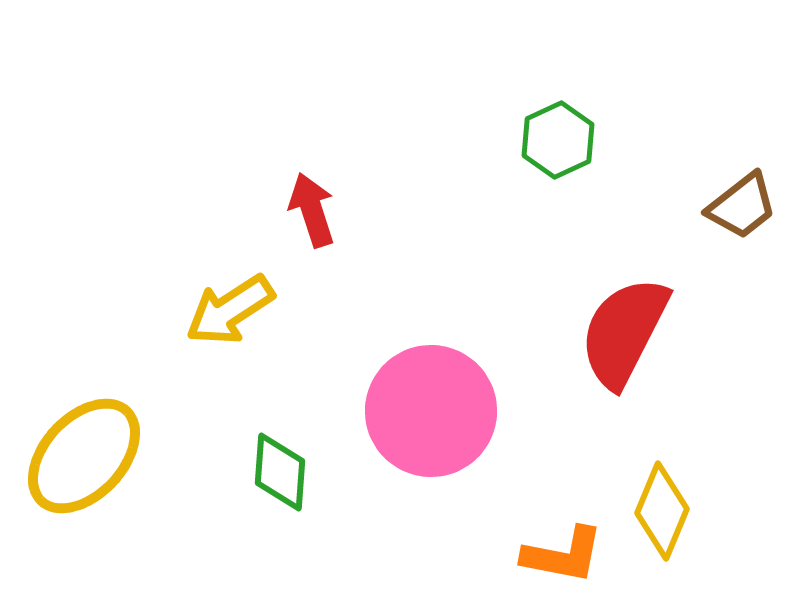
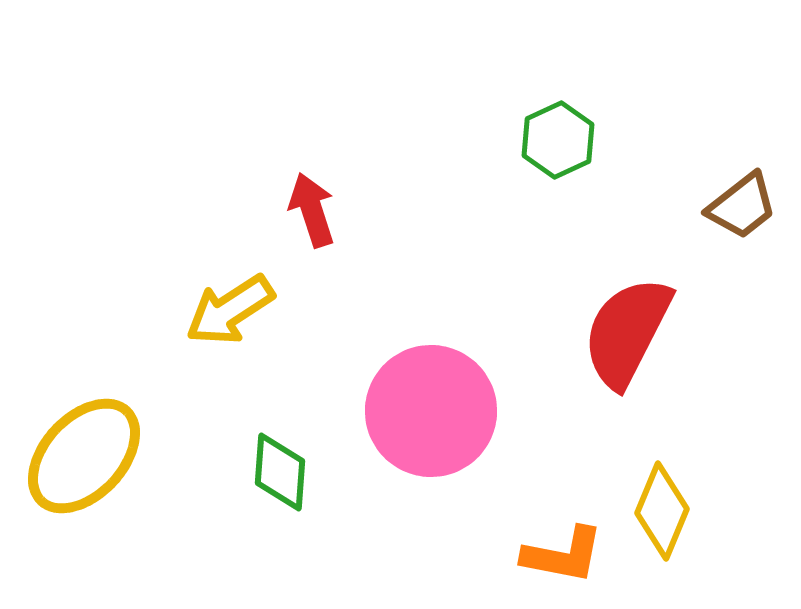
red semicircle: moved 3 px right
